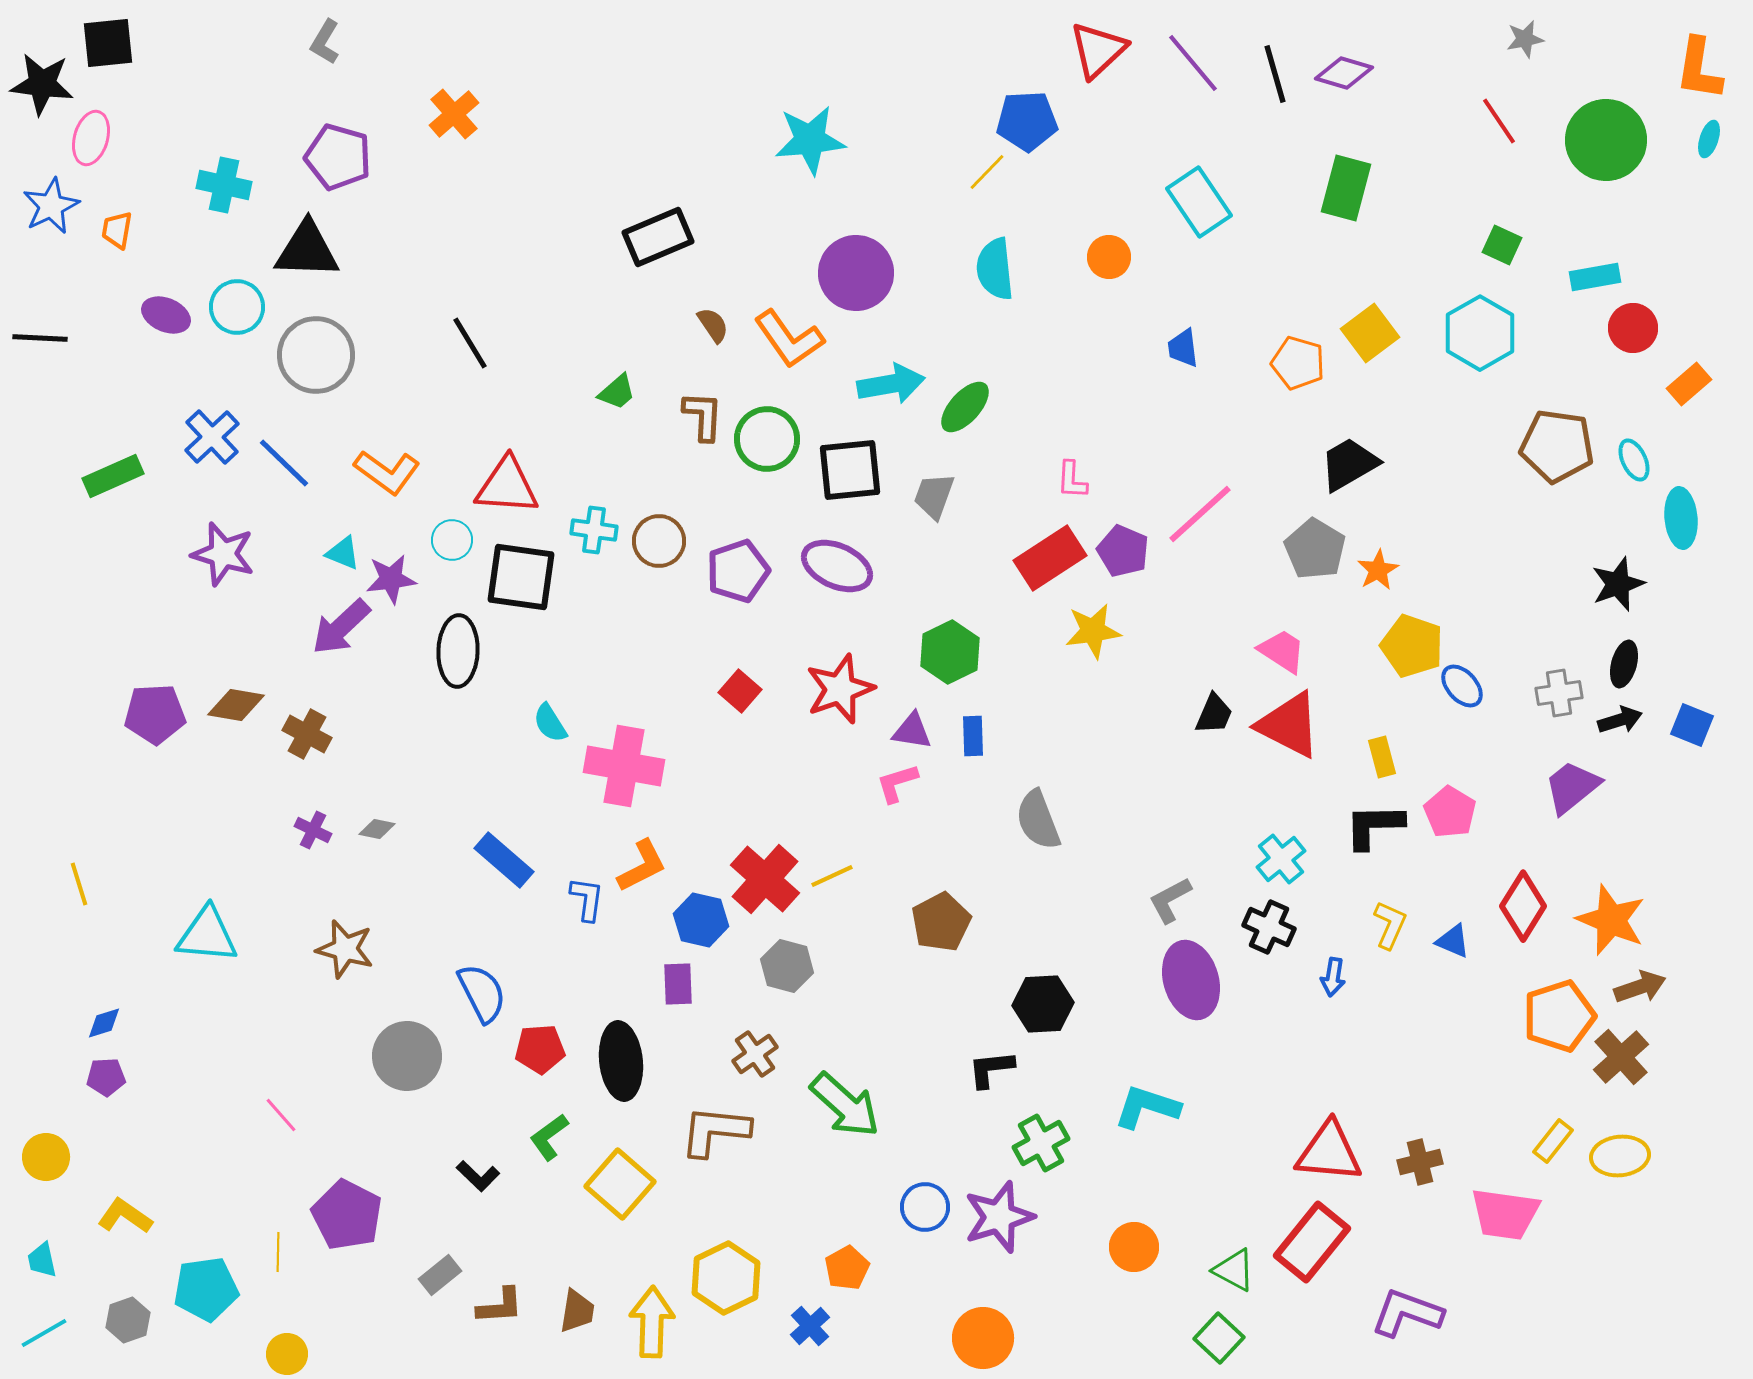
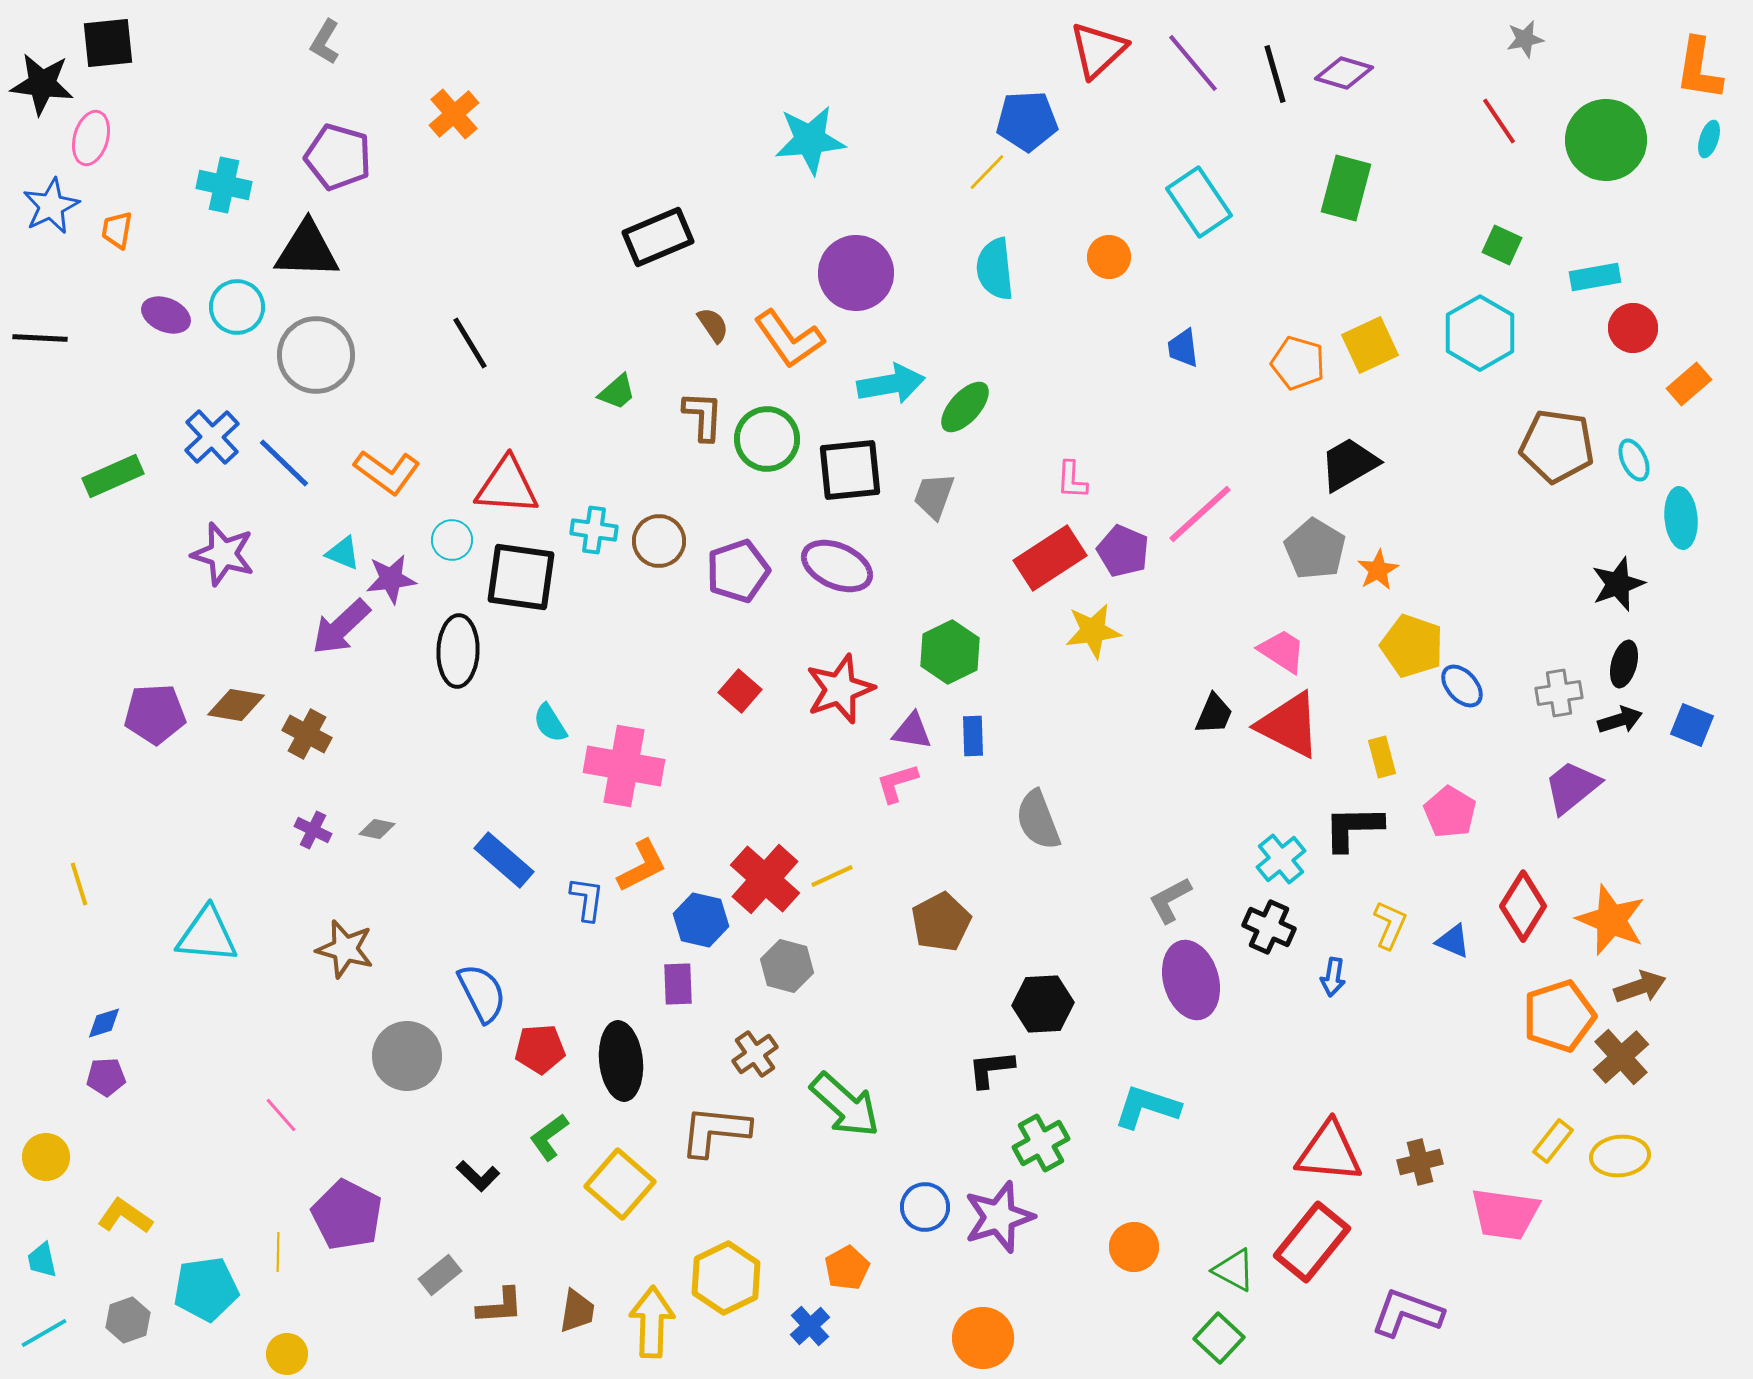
yellow square at (1370, 333): moved 12 px down; rotated 12 degrees clockwise
black L-shape at (1374, 826): moved 21 px left, 2 px down
